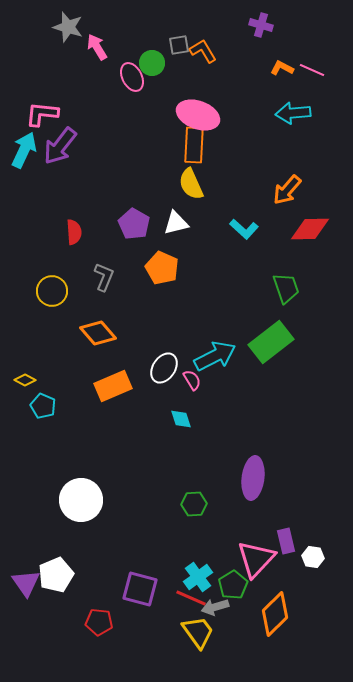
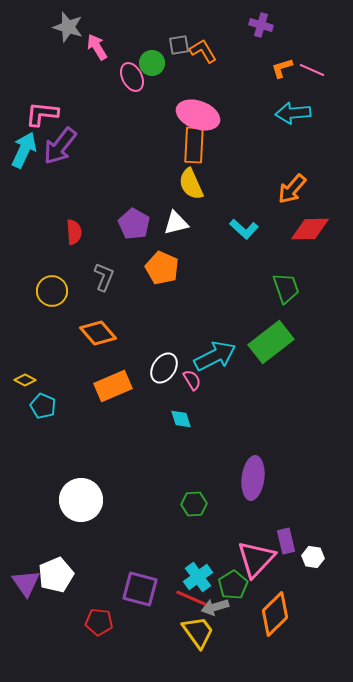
orange L-shape at (282, 68): rotated 45 degrees counterclockwise
orange arrow at (287, 190): moved 5 px right, 1 px up
